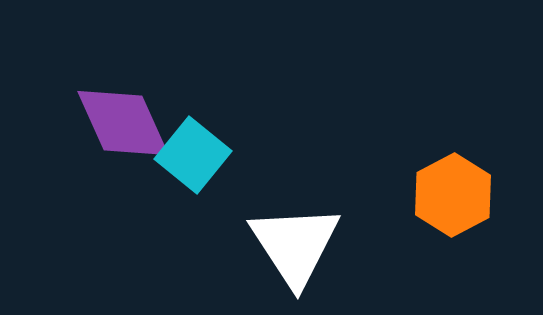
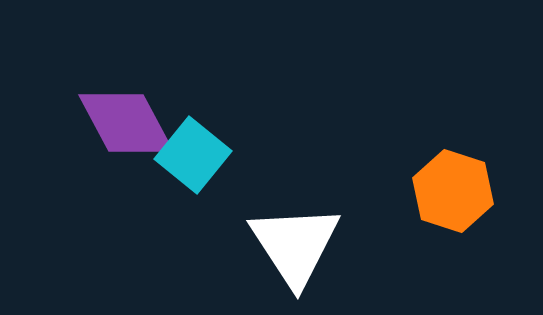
purple diamond: moved 3 px right; rotated 4 degrees counterclockwise
orange hexagon: moved 4 px up; rotated 14 degrees counterclockwise
